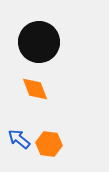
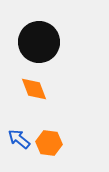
orange diamond: moved 1 px left
orange hexagon: moved 1 px up
